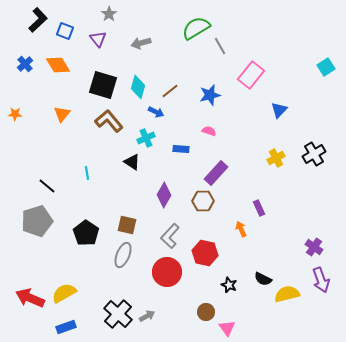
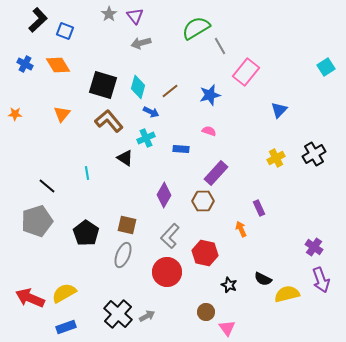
purple triangle at (98, 39): moved 37 px right, 23 px up
blue cross at (25, 64): rotated 21 degrees counterclockwise
pink rectangle at (251, 75): moved 5 px left, 3 px up
blue arrow at (156, 112): moved 5 px left
black triangle at (132, 162): moved 7 px left, 4 px up
